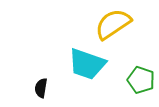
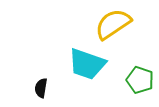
green pentagon: moved 1 px left
